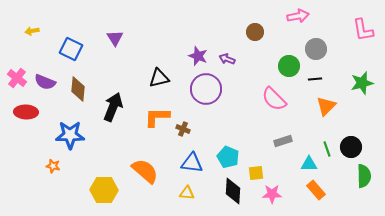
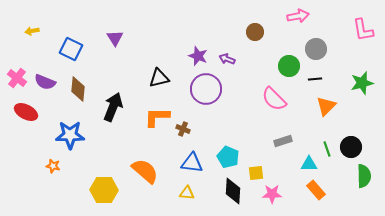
red ellipse: rotated 25 degrees clockwise
